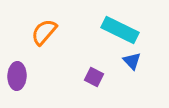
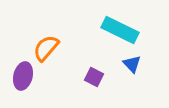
orange semicircle: moved 2 px right, 16 px down
blue triangle: moved 3 px down
purple ellipse: moved 6 px right; rotated 12 degrees clockwise
